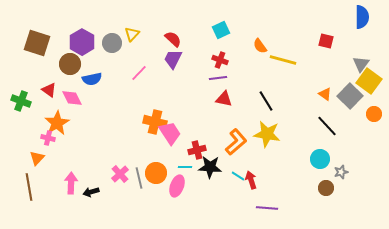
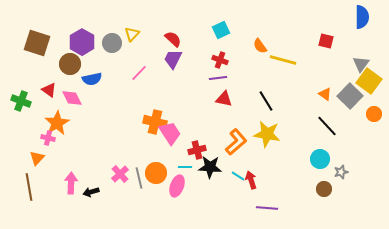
brown circle at (326, 188): moved 2 px left, 1 px down
